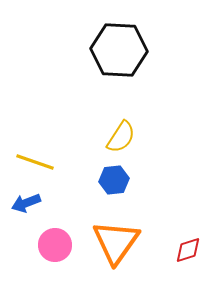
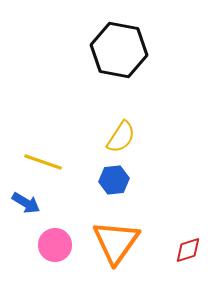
black hexagon: rotated 8 degrees clockwise
yellow line: moved 8 px right
blue arrow: rotated 128 degrees counterclockwise
